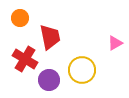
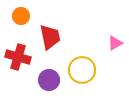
orange circle: moved 1 px right, 2 px up
red cross: moved 7 px left, 2 px up; rotated 15 degrees counterclockwise
